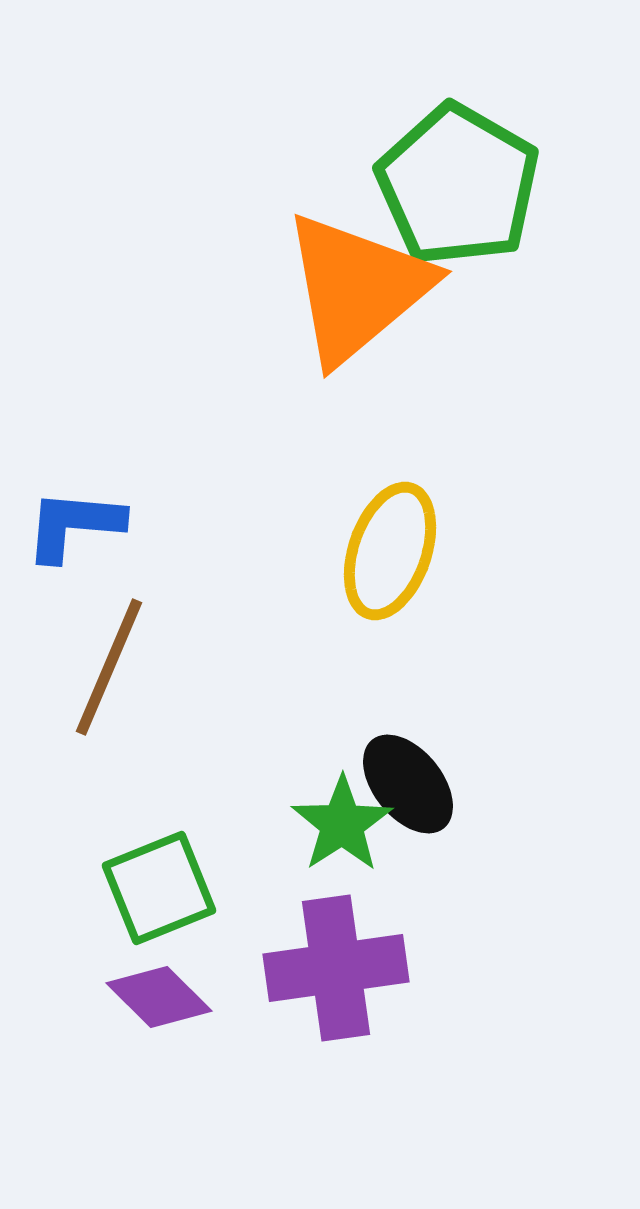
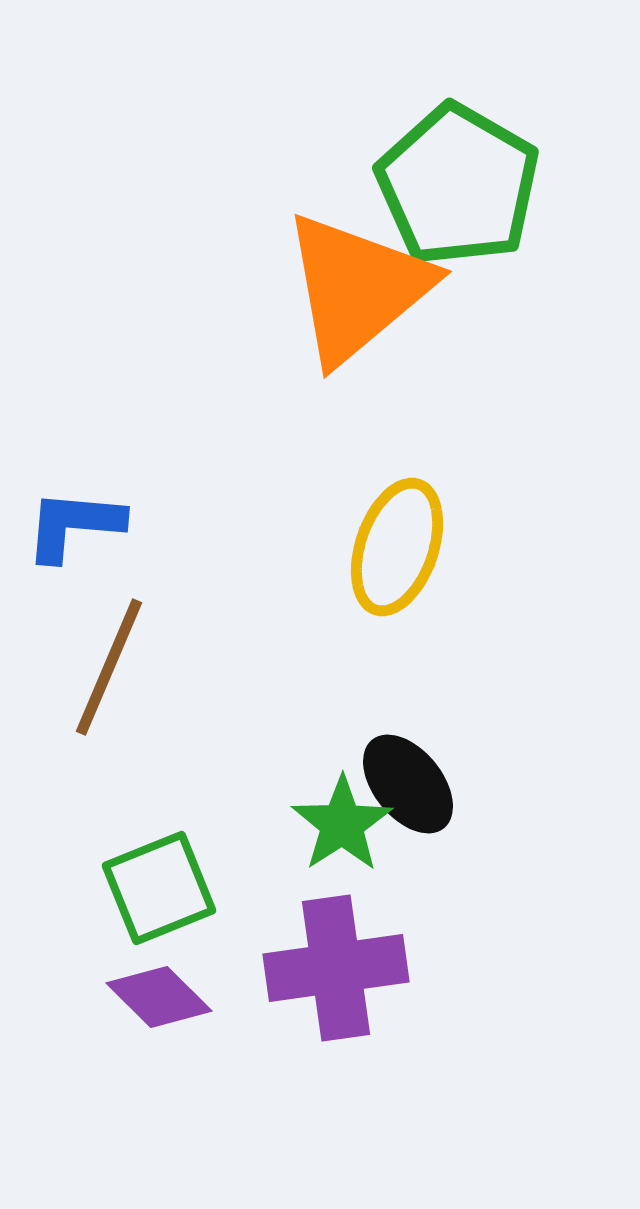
yellow ellipse: moved 7 px right, 4 px up
